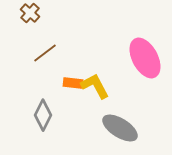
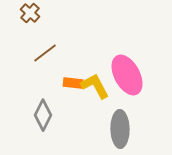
pink ellipse: moved 18 px left, 17 px down
gray ellipse: moved 1 px down; rotated 57 degrees clockwise
